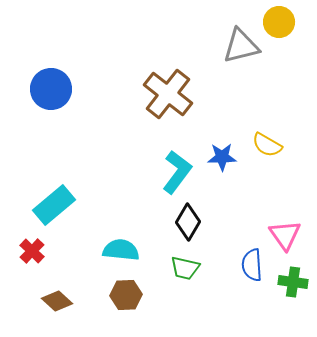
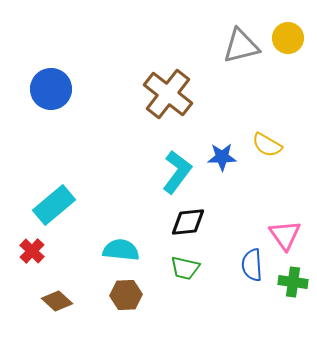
yellow circle: moved 9 px right, 16 px down
black diamond: rotated 54 degrees clockwise
